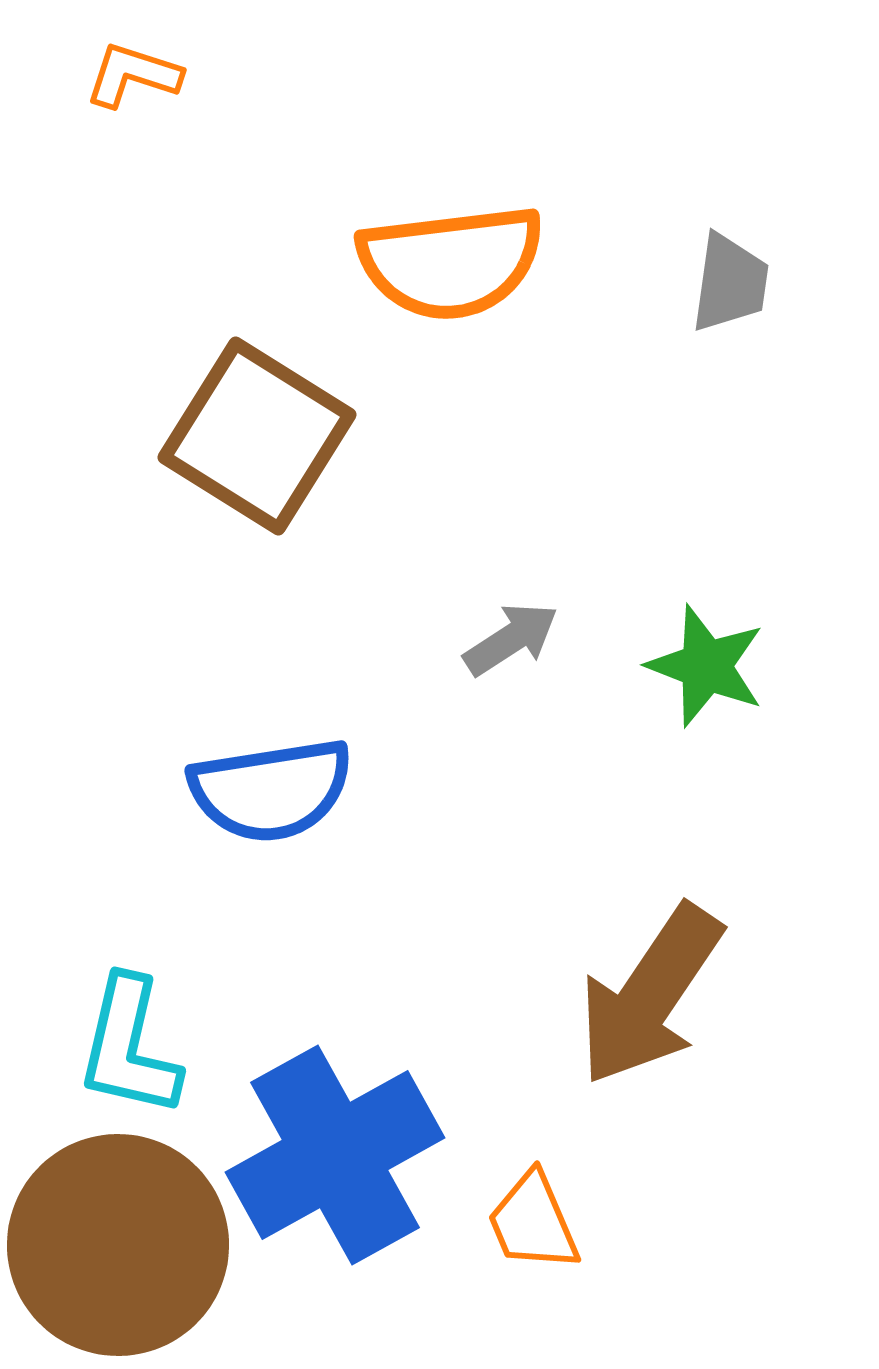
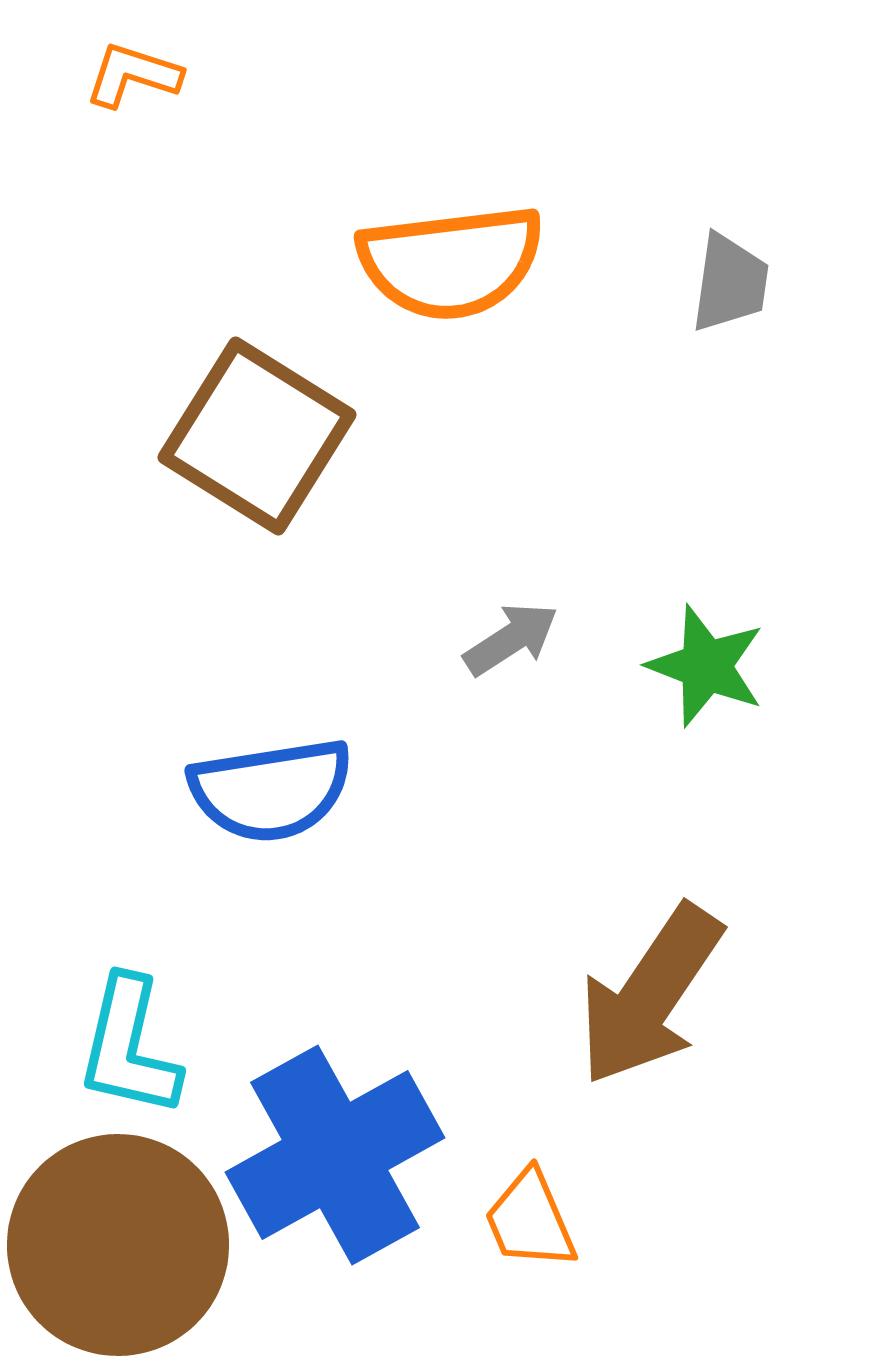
orange trapezoid: moved 3 px left, 2 px up
